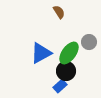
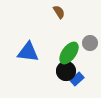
gray circle: moved 1 px right, 1 px down
blue triangle: moved 13 px left, 1 px up; rotated 35 degrees clockwise
blue rectangle: moved 17 px right, 7 px up
